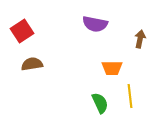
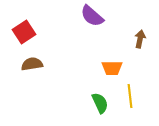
purple semicircle: moved 3 px left, 8 px up; rotated 30 degrees clockwise
red square: moved 2 px right, 1 px down
